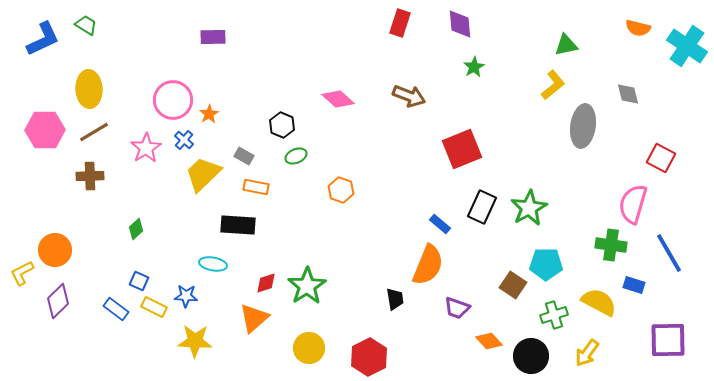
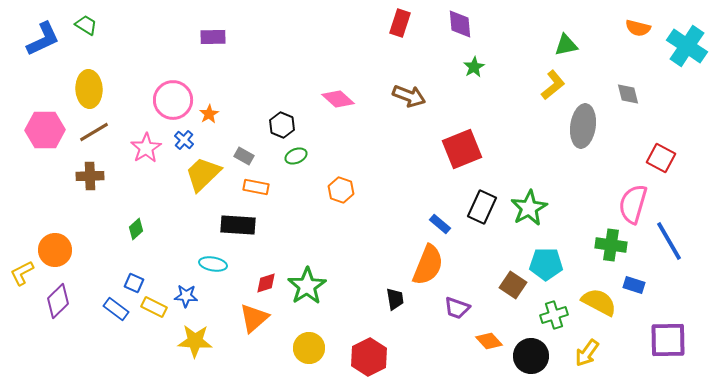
blue line at (669, 253): moved 12 px up
blue square at (139, 281): moved 5 px left, 2 px down
